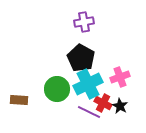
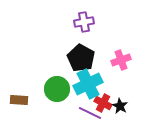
pink cross: moved 1 px right, 17 px up
purple line: moved 1 px right, 1 px down
